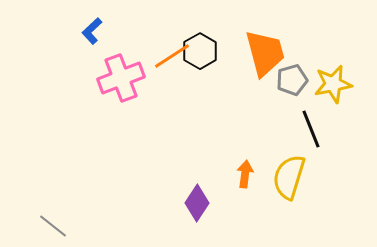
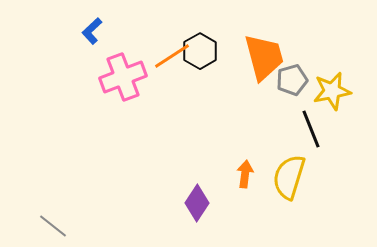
orange trapezoid: moved 1 px left, 4 px down
pink cross: moved 2 px right, 1 px up
yellow star: moved 1 px left, 7 px down
